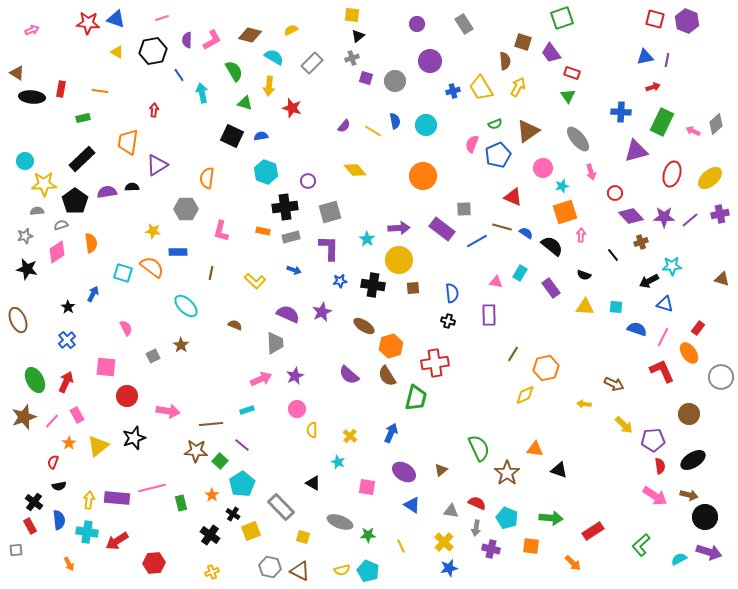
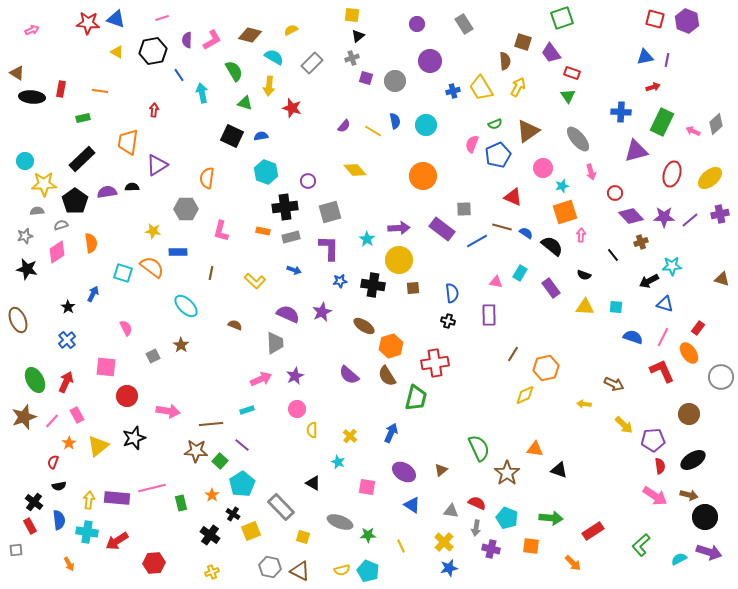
blue semicircle at (637, 329): moved 4 px left, 8 px down
